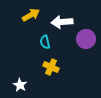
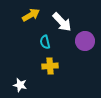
white arrow: rotated 130 degrees counterclockwise
purple circle: moved 1 px left, 2 px down
yellow cross: moved 1 px left, 1 px up; rotated 28 degrees counterclockwise
white star: rotated 16 degrees counterclockwise
